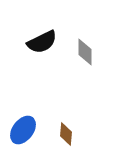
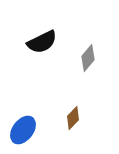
gray diamond: moved 3 px right, 6 px down; rotated 40 degrees clockwise
brown diamond: moved 7 px right, 16 px up; rotated 40 degrees clockwise
